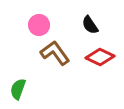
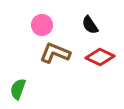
pink circle: moved 3 px right
brown L-shape: rotated 32 degrees counterclockwise
